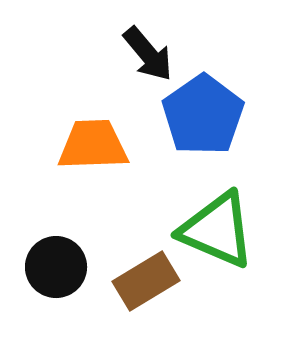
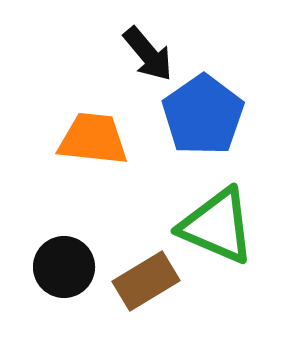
orange trapezoid: moved 6 px up; rotated 8 degrees clockwise
green triangle: moved 4 px up
black circle: moved 8 px right
